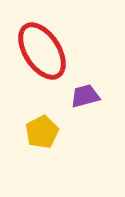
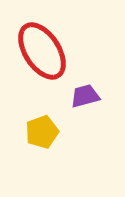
yellow pentagon: rotated 8 degrees clockwise
